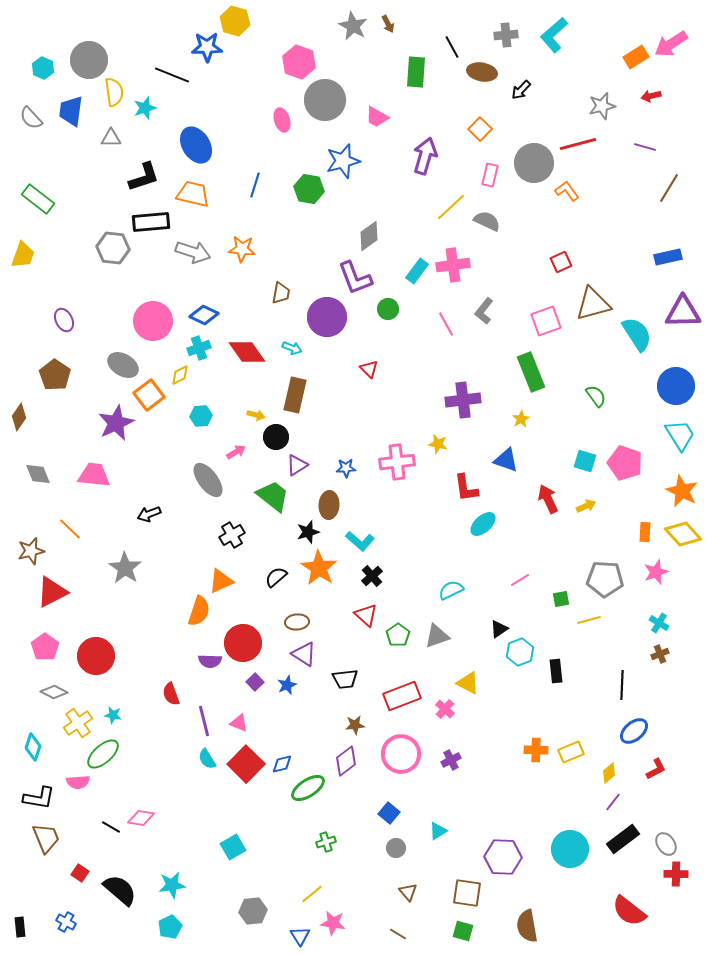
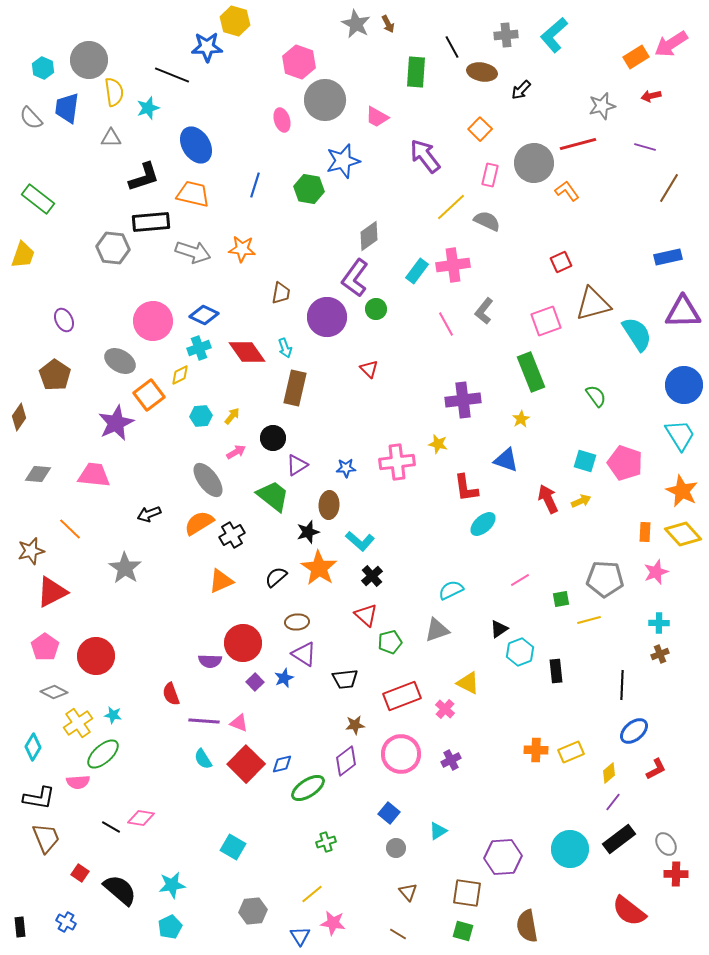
gray star at (353, 26): moved 3 px right, 2 px up
cyan star at (145, 108): moved 3 px right
blue trapezoid at (71, 111): moved 4 px left, 3 px up
purple arrow at (425, 156): rotated 54 degrees counterclockwise
purple L-shape at (355, 278): rotated 57 degrees clockwise
green circle at (388, 309): moved 12 px left
cyan arrow at (292, 348): moved 7 px left; rotated 48 degrees clockwise
gray ellipse at (123, 365): moved 3 px left, 4 px up
blue circle at (676, 386): moved 8 px right, 1 px up
brown rectangle at (295, 395): moved 7 px up
yellow arrow at (256, 415): moved 24 px left, 1 px down; rotated 66 degrees counterclockwise
black circle at (276, 437): moved 3 px left, 1 px down
gray diamond at (38, 474): rotated 64 degrees counterclockwise
yellow arrow at (586, 506): moved 5 px left, 5 px up
orange semicircle at (199, 611): moved 88 px up; rotated 140 degrees counterclockwise
cyan cross at (659, 623): rotated 30 degrees counterclockwise
green pentagon at (398, 635): moved 8 px left, 7 px down; rotated 20 degrees clockwise
gray triangle at (437, 636): moved 6 px up
blue star at (287, 685): moved 3 px left, 7 px up
purple line at (204, 721): rotated 72 degrees counterclockwise
cyan diamond at (33, 747): rotated 12 degrees clockwise
cyan semicircle at (207, 759): moved 4 px left
black rectangle at (623, 839): moved 4 px left
cyan square at (233, 847): rotated 30 degrees counterclockwise
purple hexagon at (503, 857): rotated 6 degrees counterclockwise
